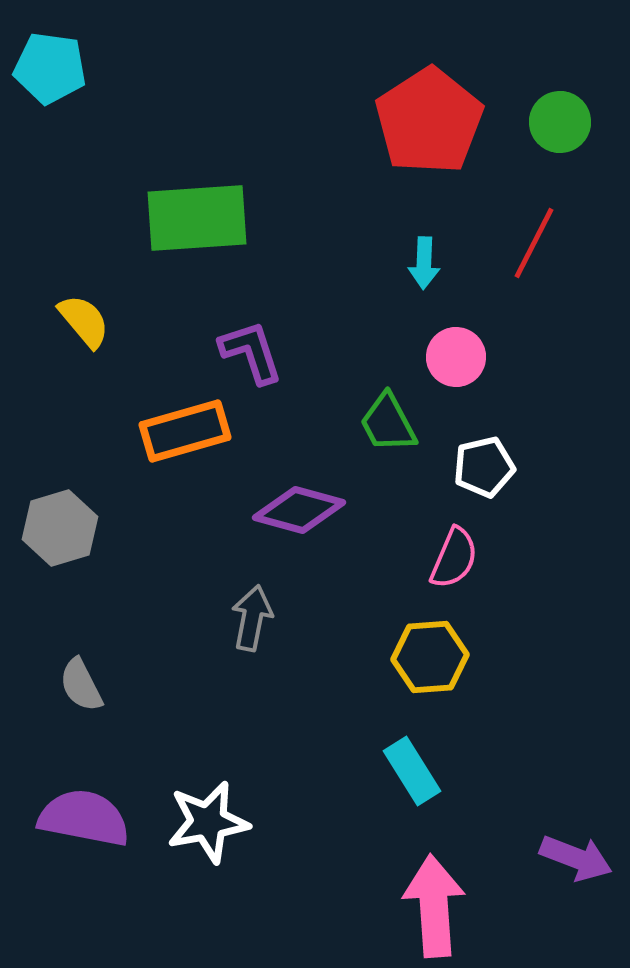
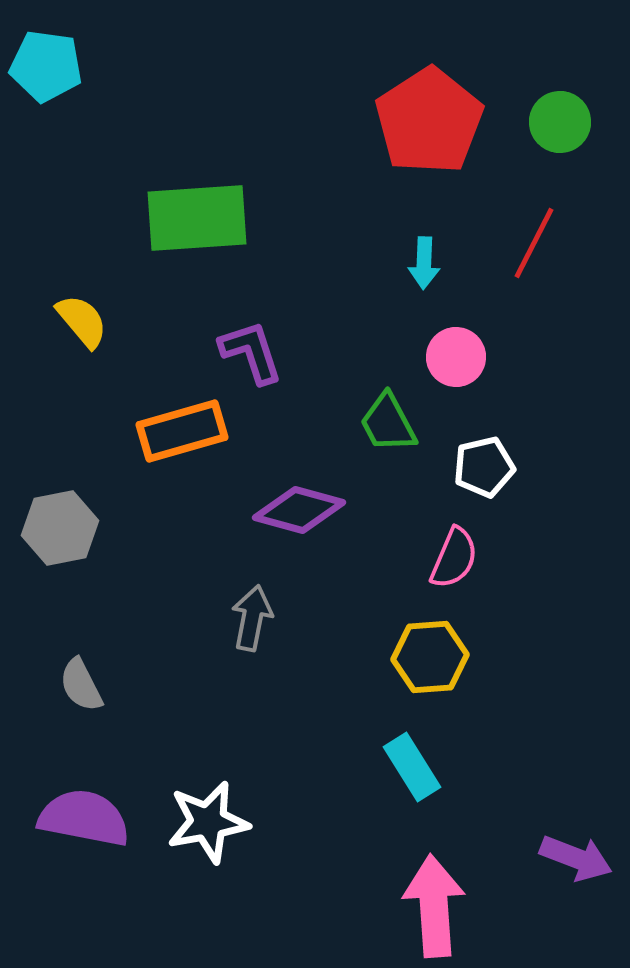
cyan pentagon: moved 4 px left, 2 px up
yellow semicircle: moved 2 px left
orange rectangle: moved 3 px left
gray hexagon: rotated 6 degrees clockwise
cyan rectangle: moved 4 px up
